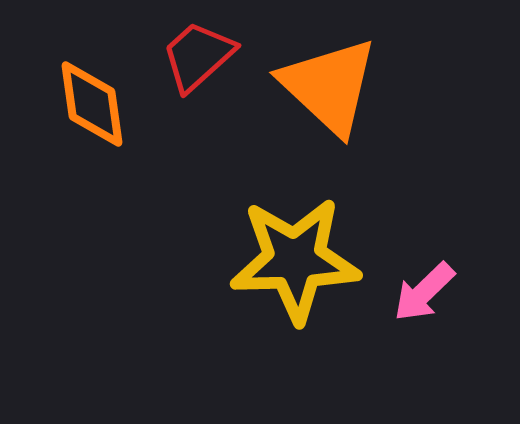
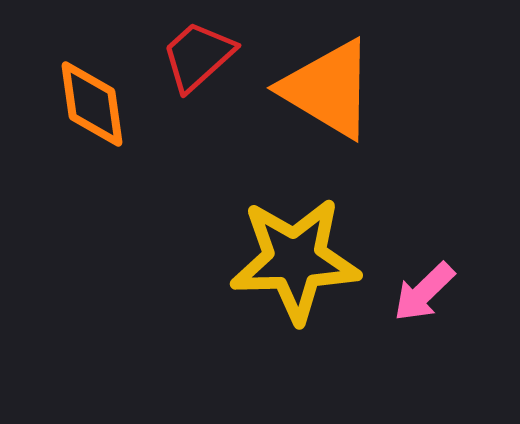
orange triangle: moved 1 px left, 3 px down; rotated 12 degrees counterclockwise
